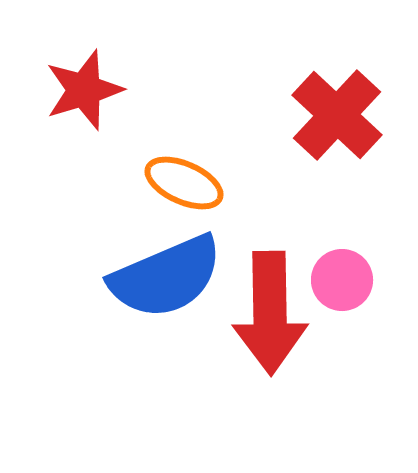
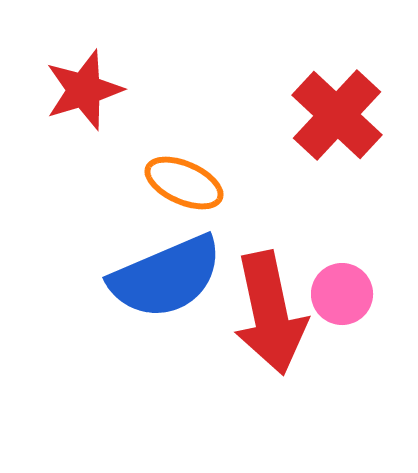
pink circle: moved 14 px down
red arrow: rotated 11 degrees counterclockwise
